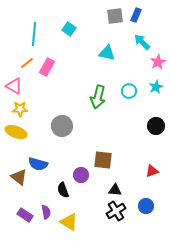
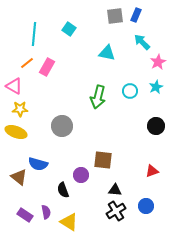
cyan circle: moved 1 px right
